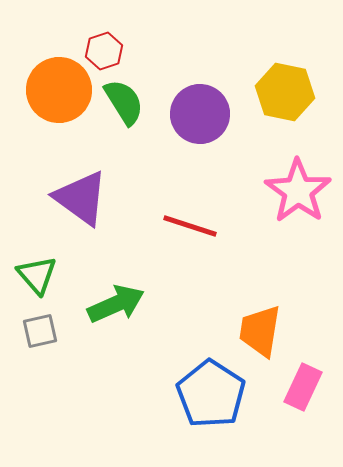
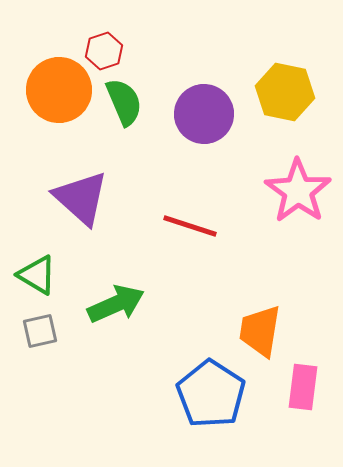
green semicircle: rotated 9 degrees clockwise
purple circle: moved 4 px right
purple triangle: rotated 6 degrees clockwise
green triangle: rotated 18 degrees counterclockwise
pink rectangle: rotated 18 degrees counterclockwise
